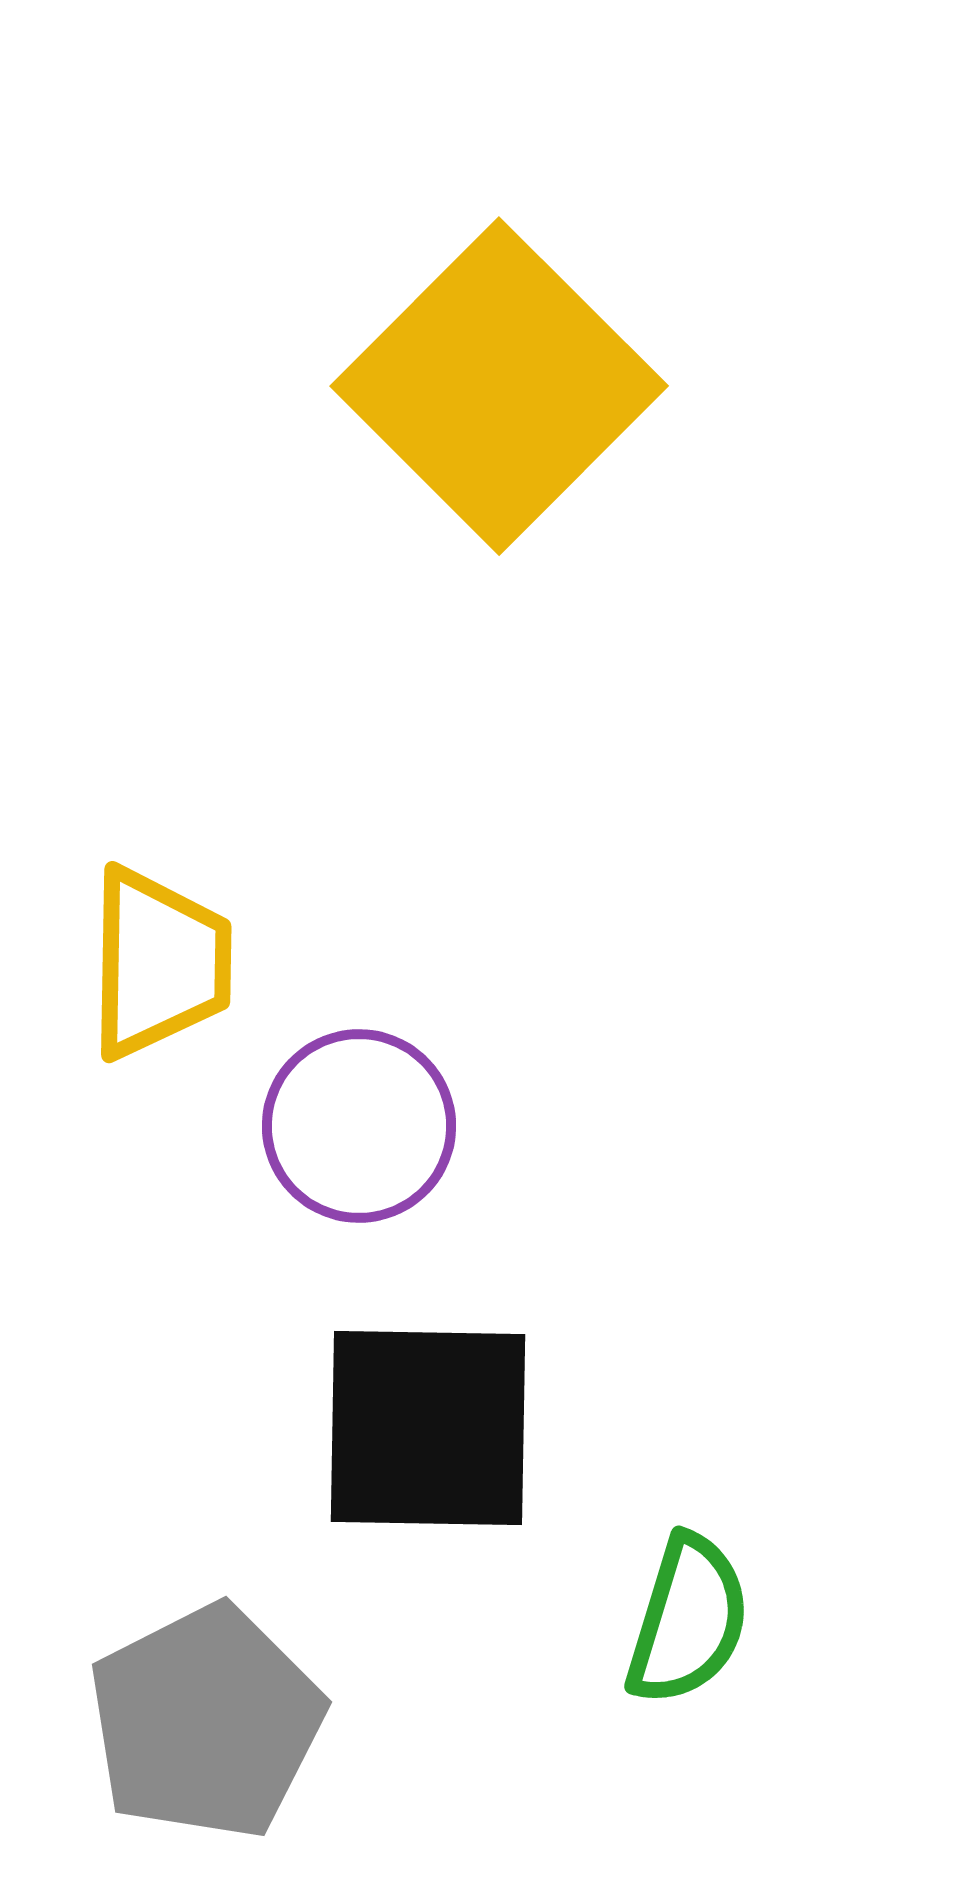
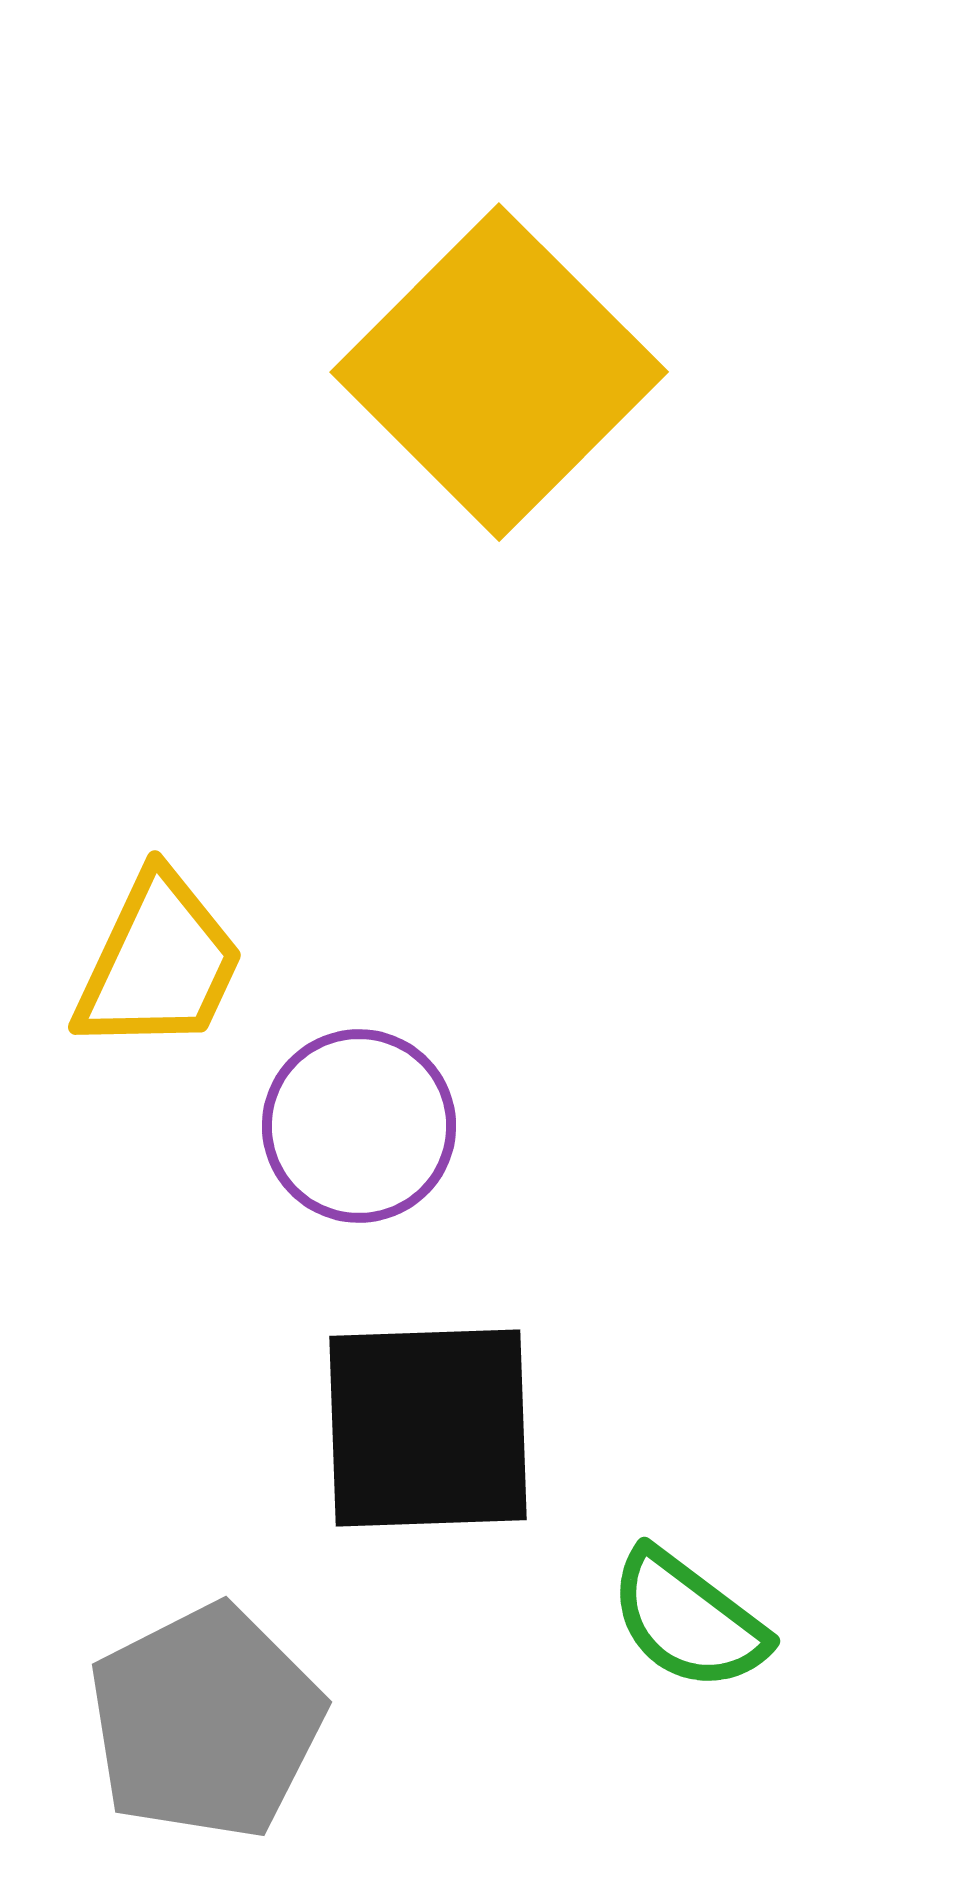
yellow square: moved 14 px up
yellow trapezoid: rotated 24 degrees clockwise
black square: rotated 3 degrees counterclockwise
green semicircle: rotated 110 degrees clockwise
